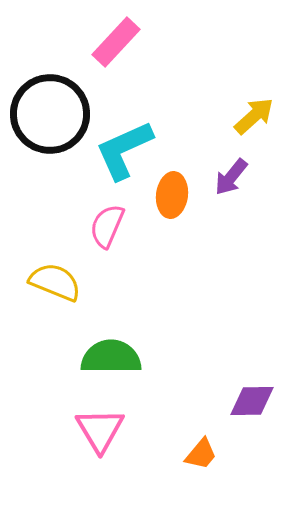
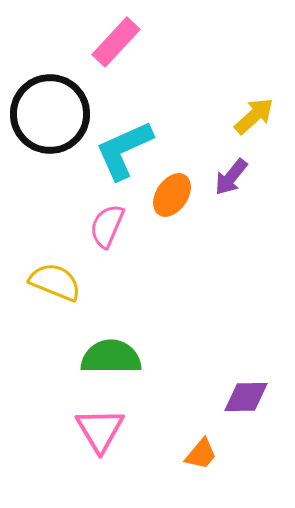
orange ellipse: rotated 27 degrees clockwise
purple diamond: moved 6 px left, 4 px up
